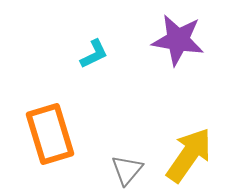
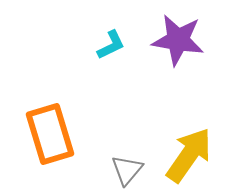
cyan L-shape: moved 17 px right, 9 px up
